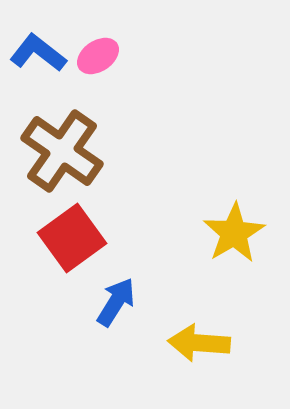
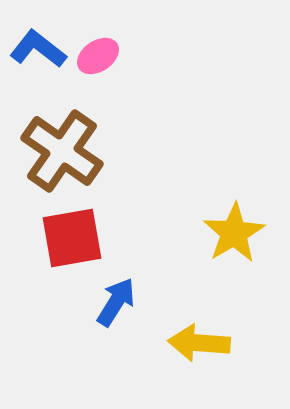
blue L-shape: moved 4 px up
red square: rotated 26 degrees clockwise
